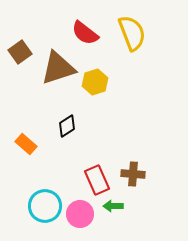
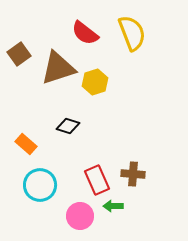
brown square: moved 1 px left, 2 px down
black diamond: moved 1 px right; rotated 50 degrees clockwise
cyan circle: moved 5 px left, 21 px up
pink circle: moved 2 px down
